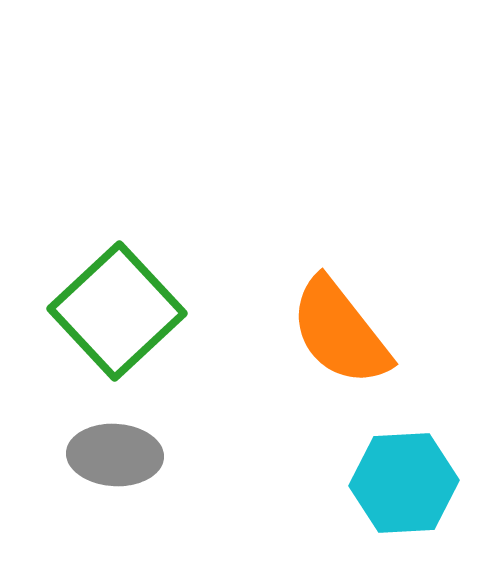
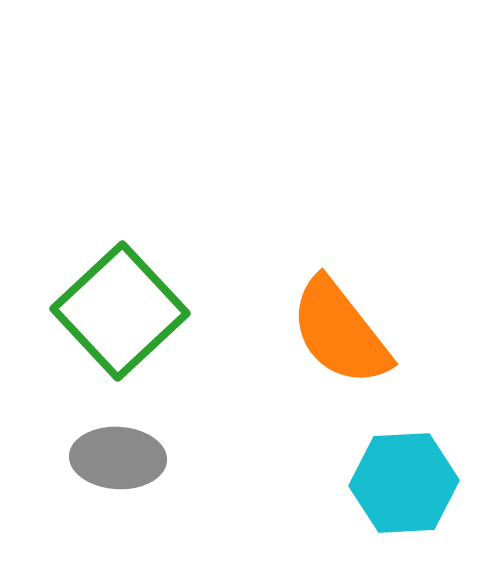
green square: moved 3 px right
gray ellipse: moved 3 px right, 3 px down
